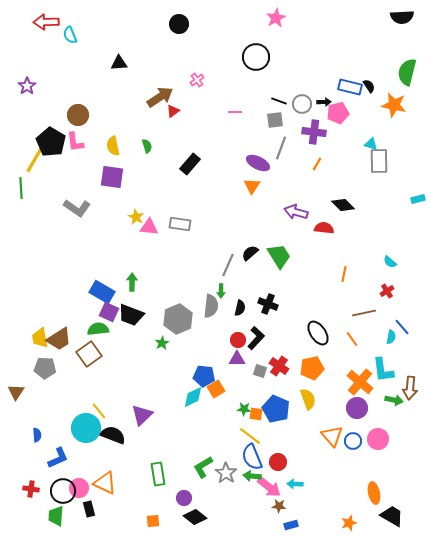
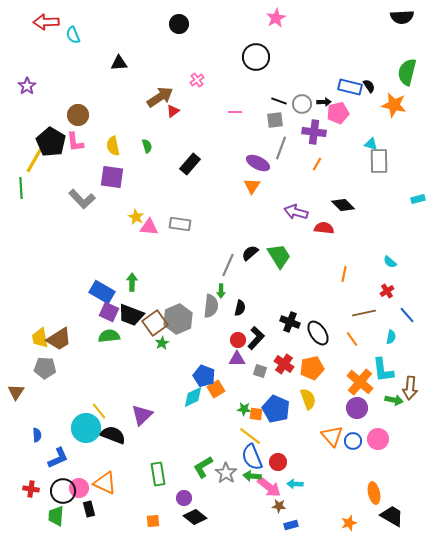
cyan semicircle at (70, 35): moved 3 px right
gray L-shape at (77, 208): moved 5 px right, 9 px up; rotated 12 degrees clockwise
black cross at (268, 304): moved 22 px right, 18 px down
blue line at (402, 327): moved 5 px right, 12 px up
green semicircle at (98, 329): moved 11 px right, 7 px down
brown square at (89, 354): moved 66 px right, 31 px up
red cross at (279, 366): moved 5 px right, 2 px up
blue pentagon at (204, 376): rotated 15 degrees clockwise
